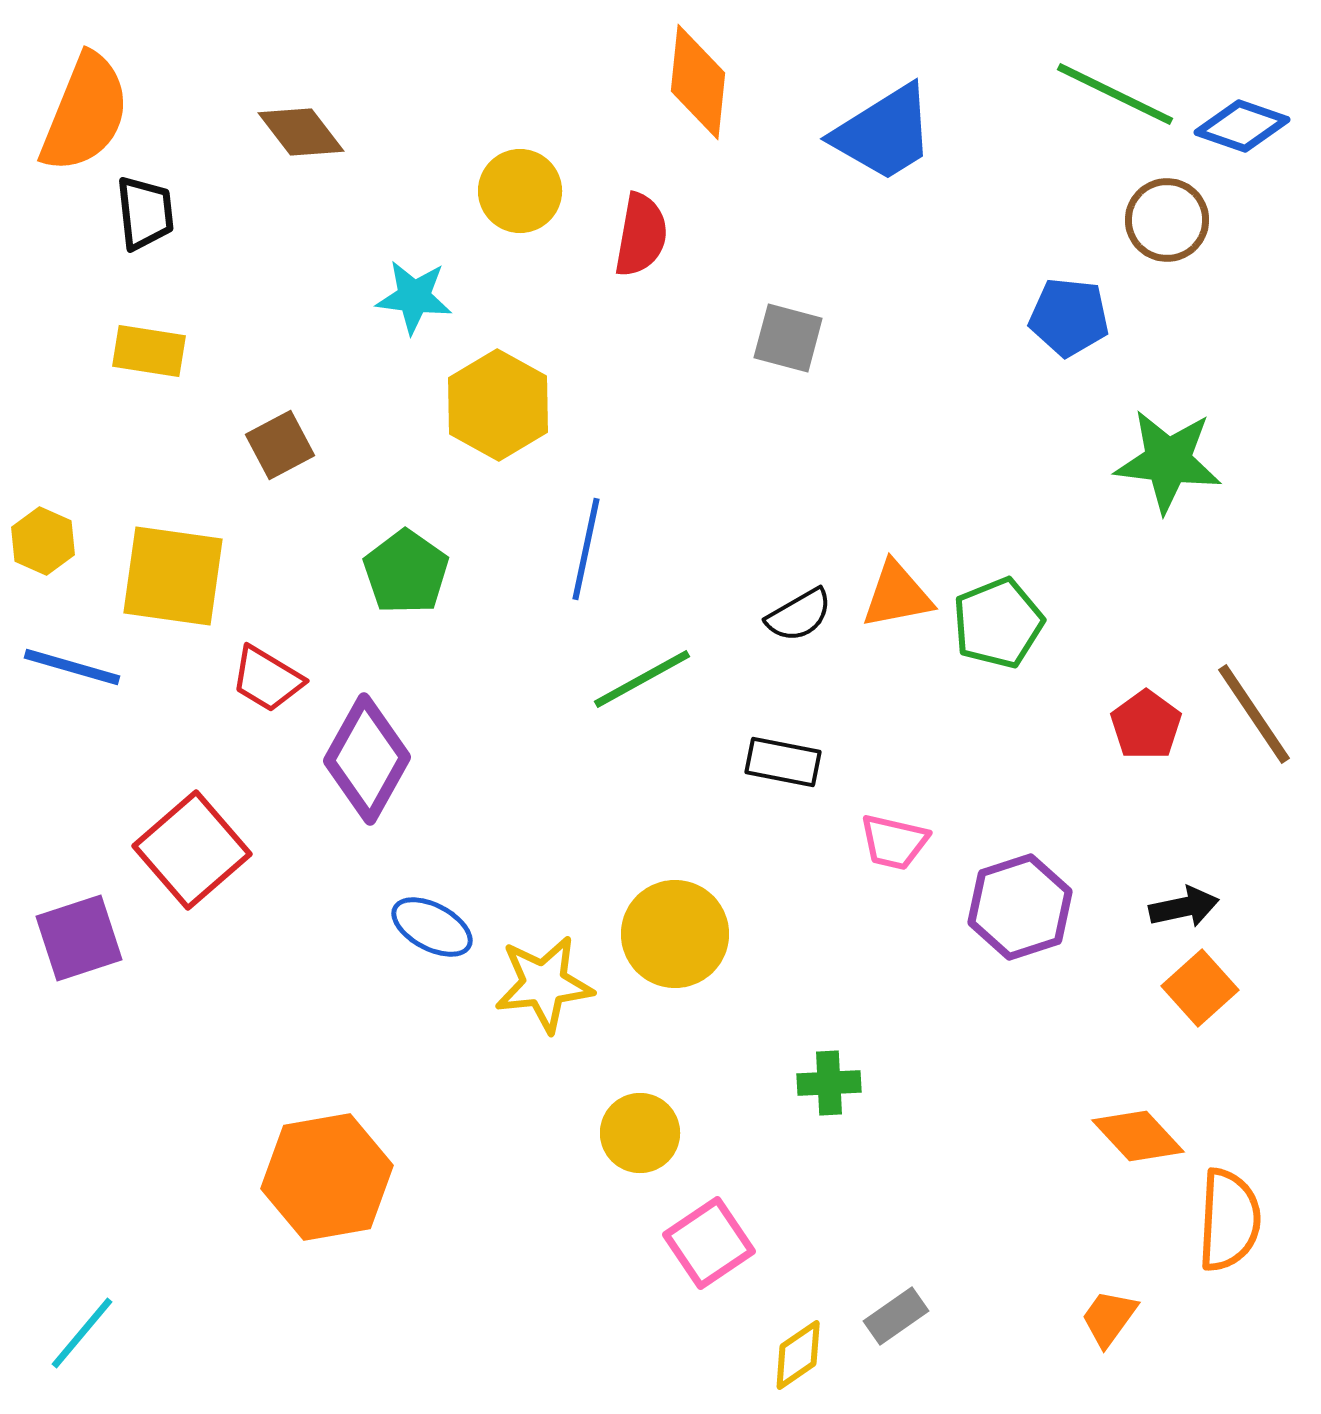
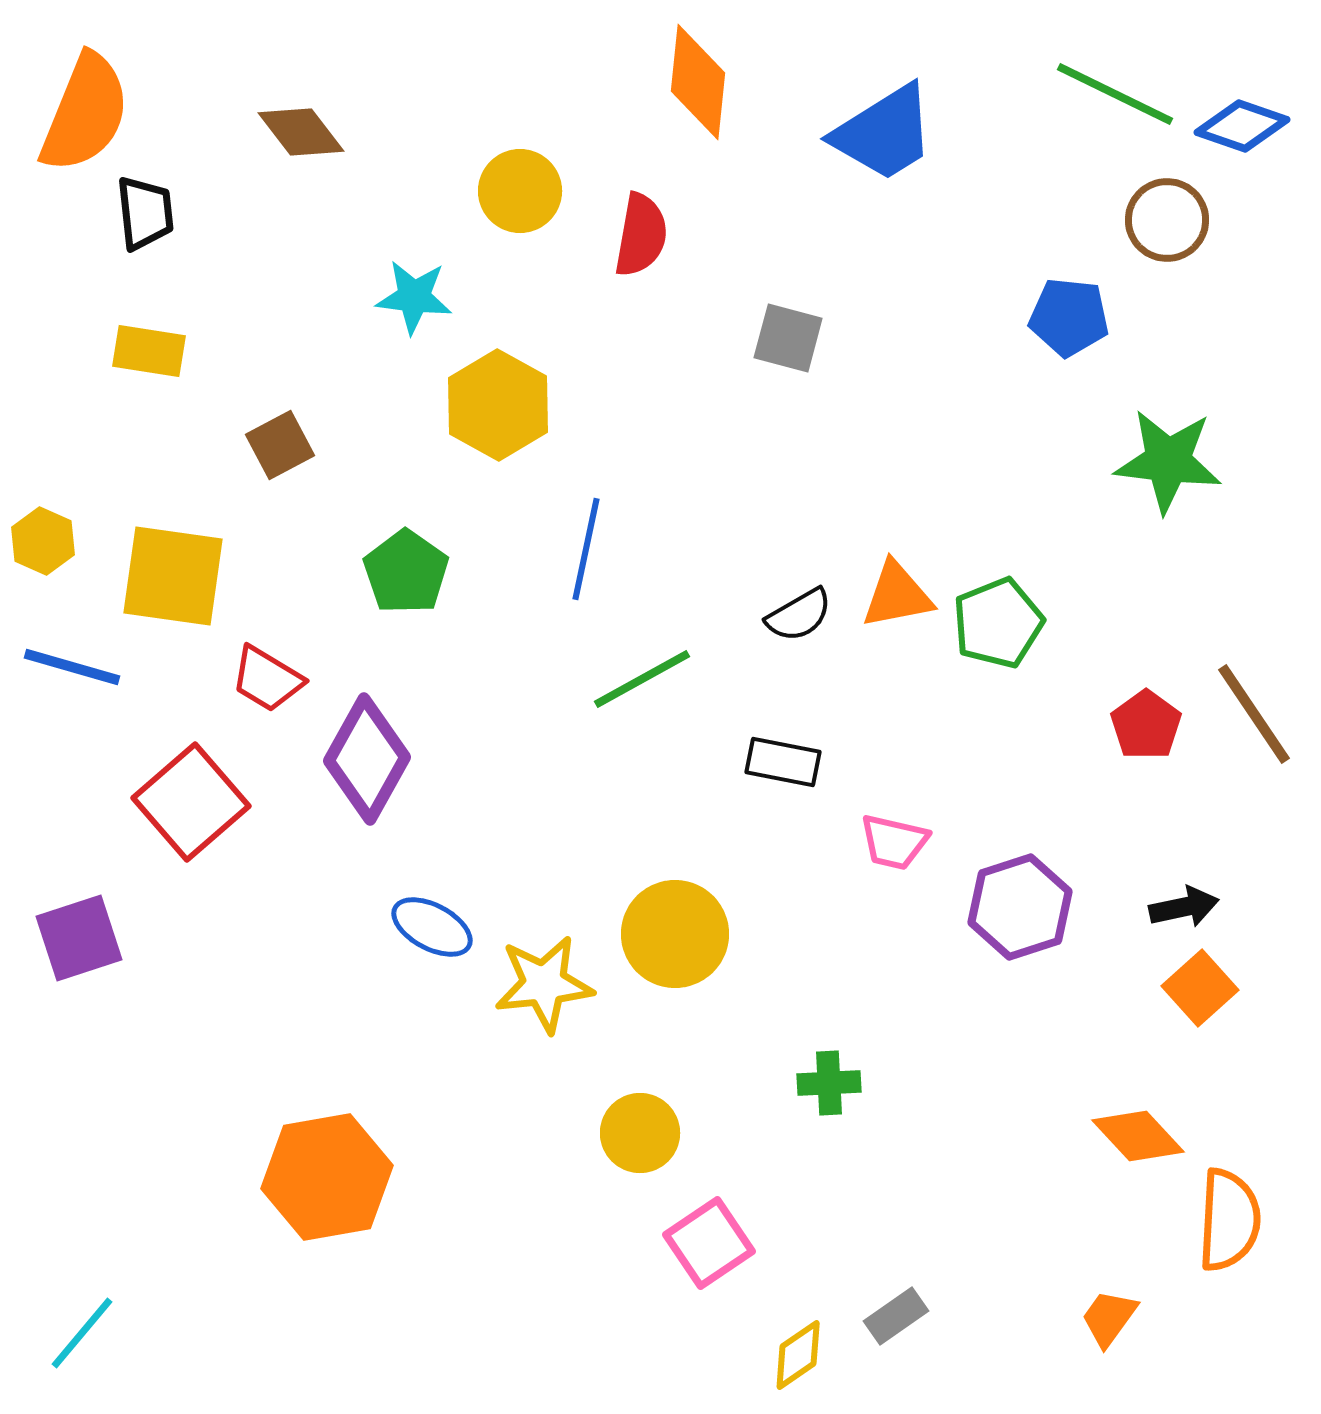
red square at (192, 850): moved 1 px left, 48 px up
